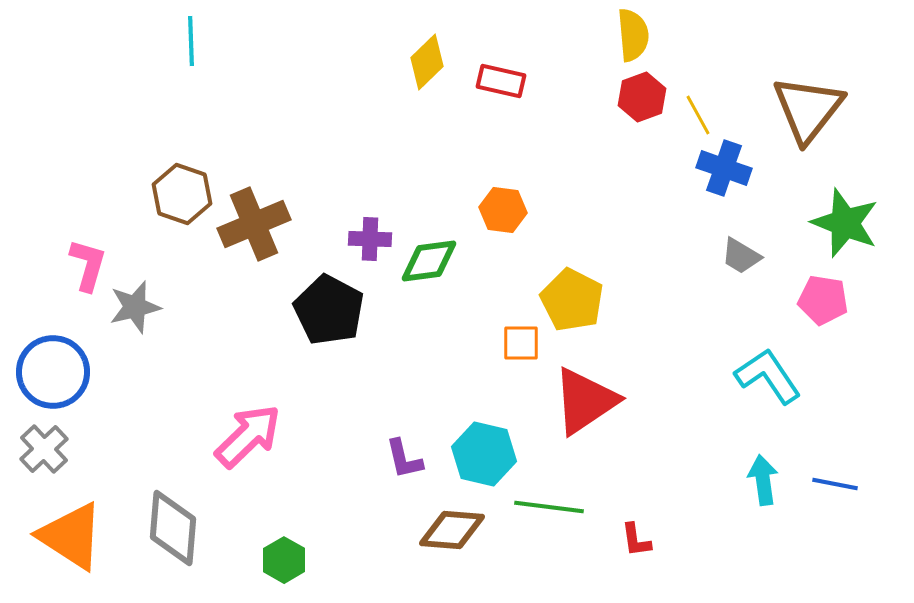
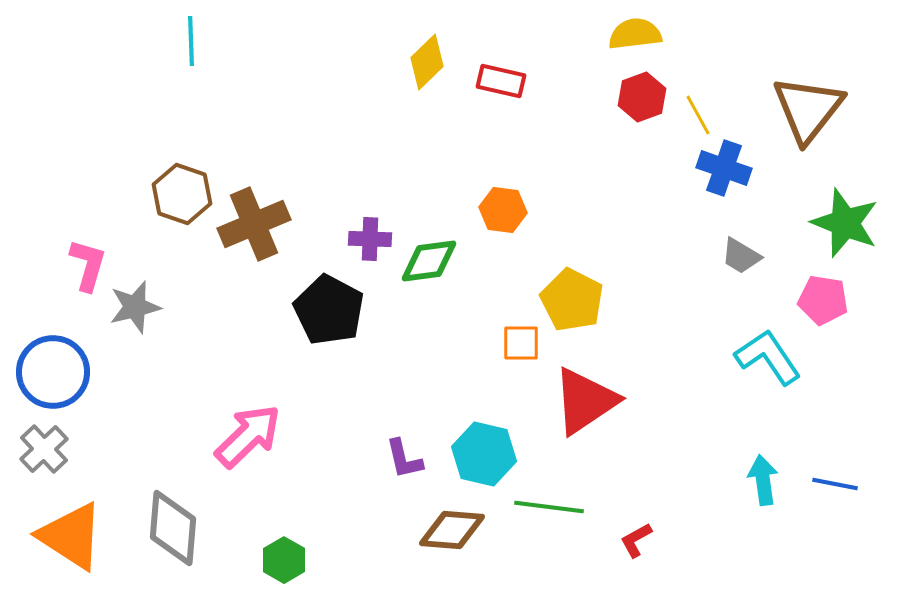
yellow semicircle: moved 2 px right, 1 px up; rotated 92 degrees counterclockwise
cyan L-shape: moved 19 px up
red L-shape: rotated 69 degrees clockwise
